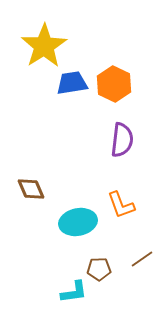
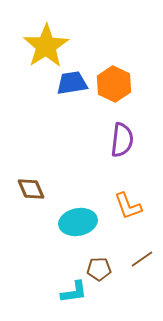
yellow star: moved 2 px right
orange L-shape: moved 7 px right, 1 px down
